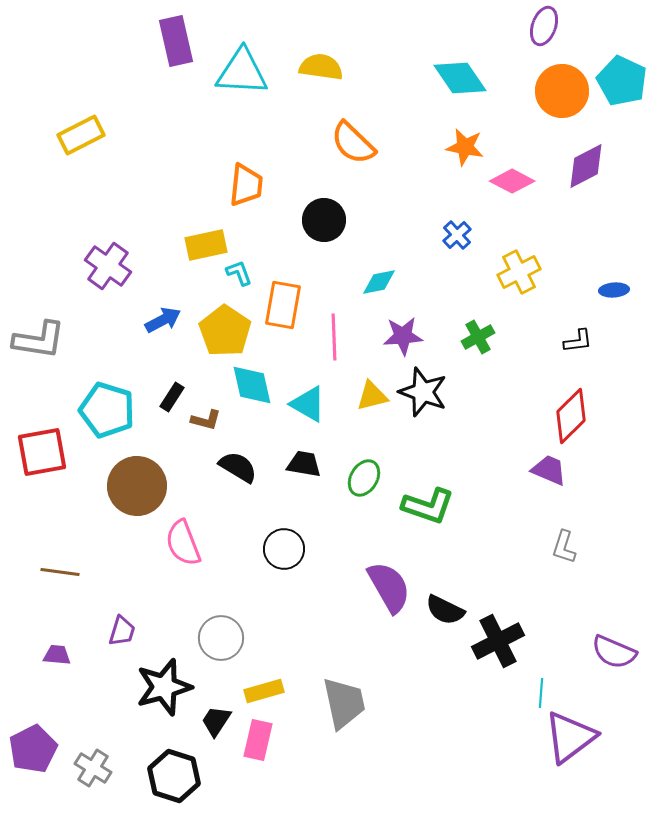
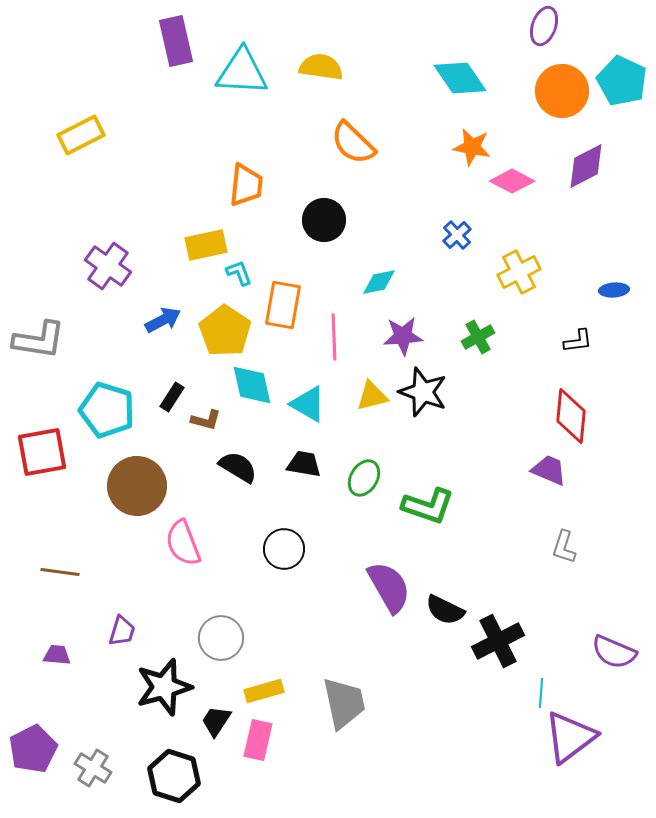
orange star at (465, 147): moved 7 px right
red diamond at (571, 416): rotated 40 degrees counterclockwise
